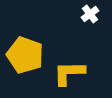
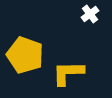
yellow L-shape: moved 1 px left
